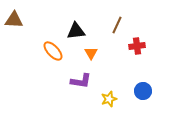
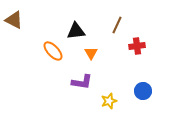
brown triangle: rotated 24 degrees clockwise
purple L-shape: moved 1 px right, 1 px down
yellow star: moved 2 px down
